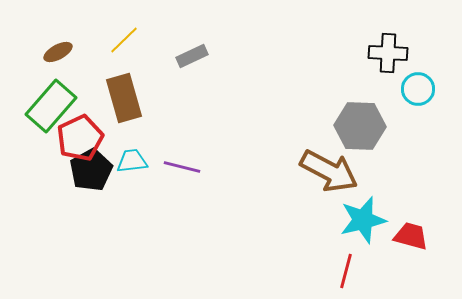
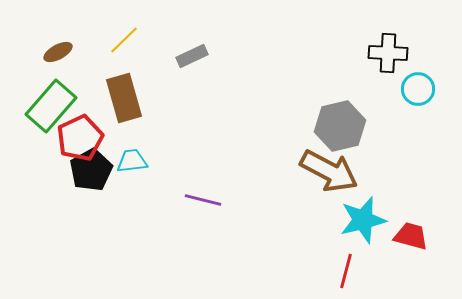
gray hexagon: moved 20 px left; rotated 15 degrees counterclockwise
purple line: moved 21 px right, 33 px down
